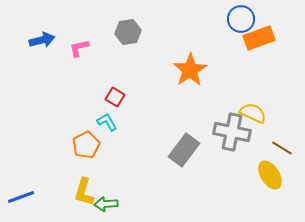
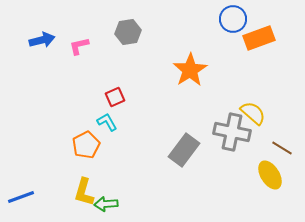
blue circle: moved 8 px left
pink L-shape: moved 2 px up
red square: rotated 36 degrees clockwise
yellow semicircle: rotated 16 degrees clockwise
